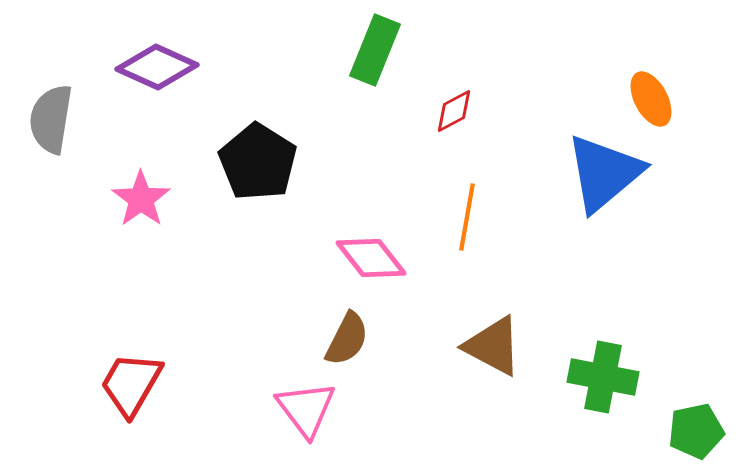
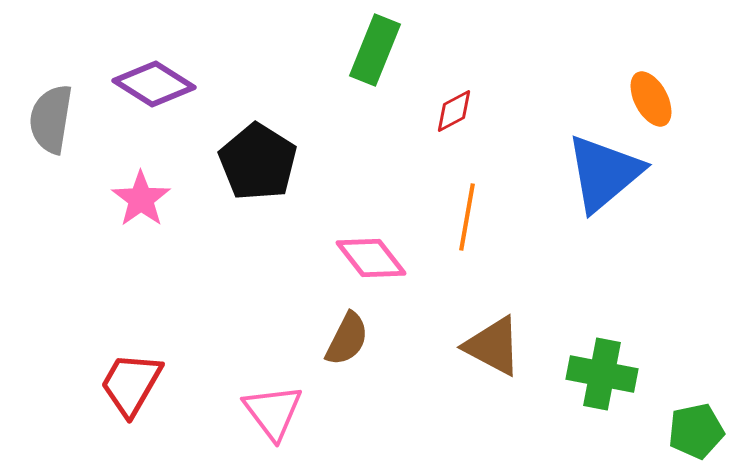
purple diamond: moved 3 px left, 17 px down; rotated 8 degrees clockwise
green cross: moved 1 px left, 3 px up
pink triangle: moved 33 px left, 3 px down
